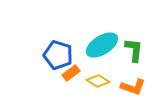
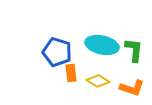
cyan ellipse: rotated 44 degrees clockwise
blue pentagon: moved 1 px left, 3 px up
orange rectangle: rotated 60 degrees counterclockwise
orange L-shape: moved 1 px left, 1 px down
